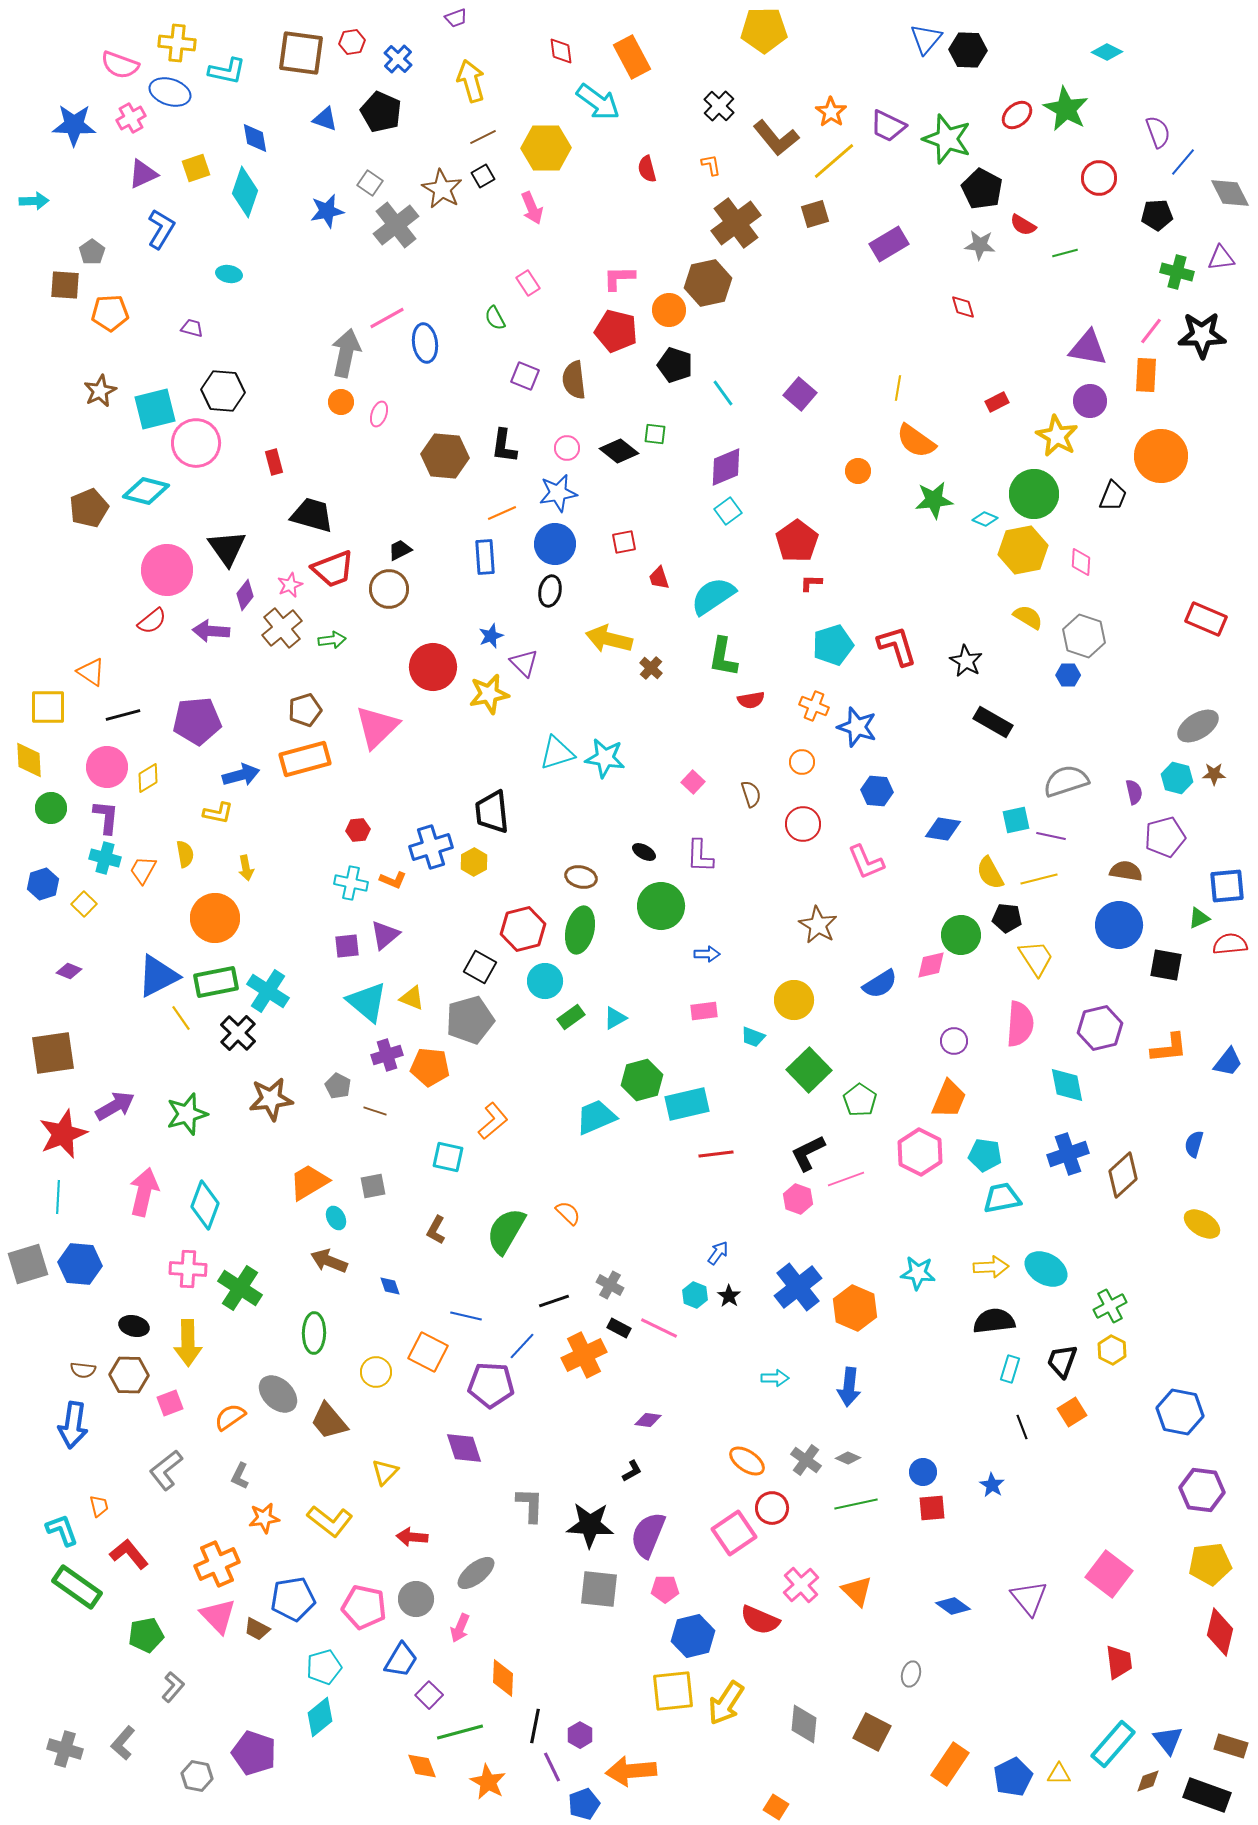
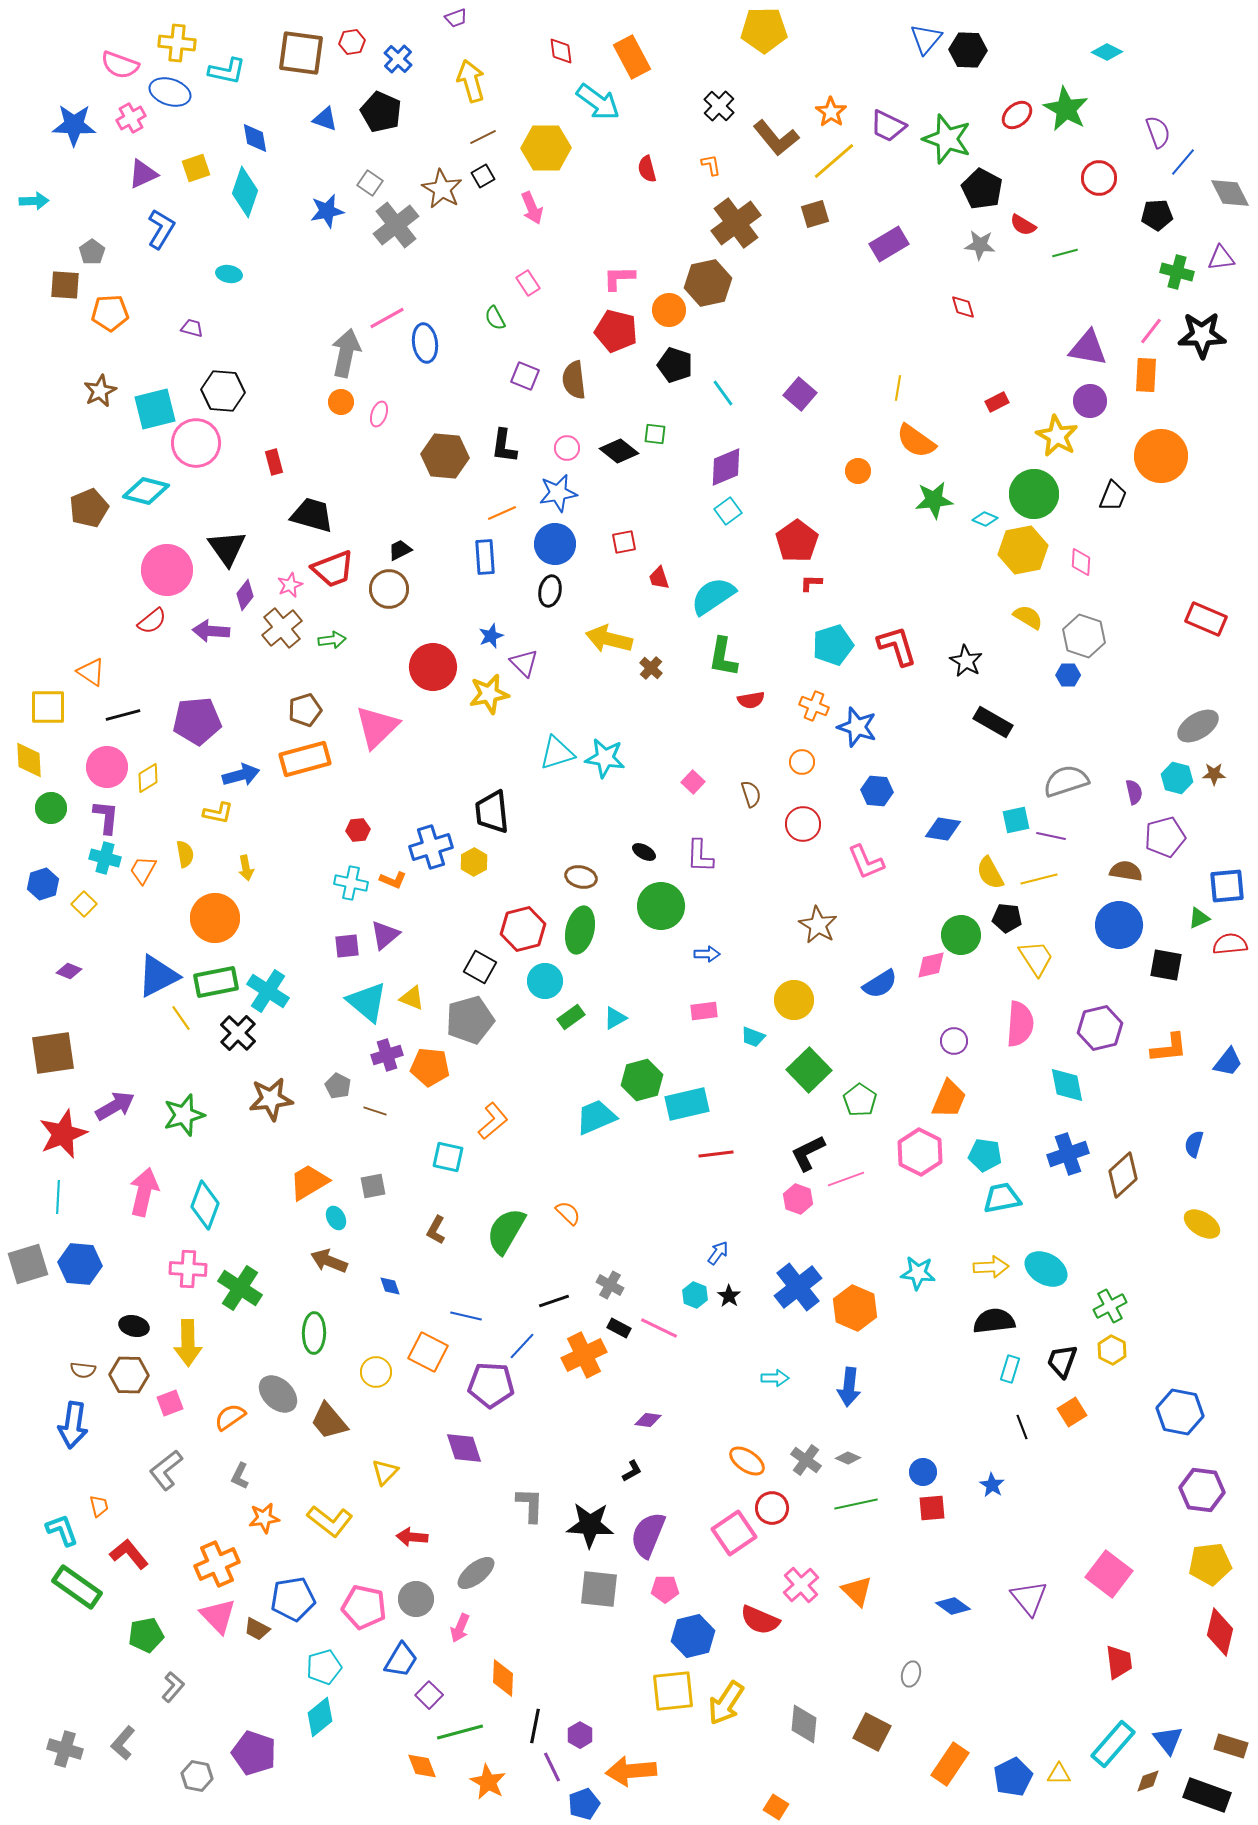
green star at (187, 1114): moved 3 px left, 1 px down
